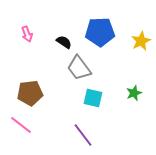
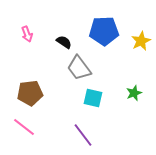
blue pentagon: moved 4 px right, 1 px up
pink line: moved 3 px right, 2 px down
